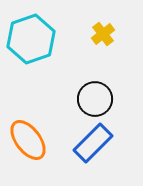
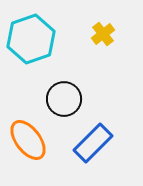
black circle: moved 31 px left
